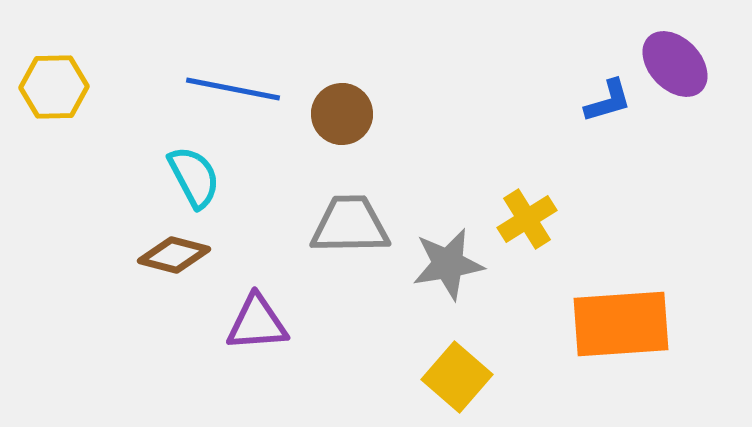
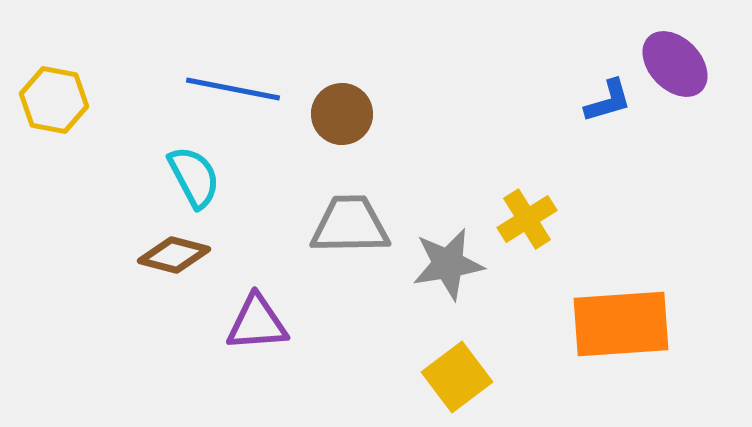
yellow hexagon: moved 13 px down; rotated 12 degrees clockwise
yellow square: rotated 12 degrees clockwise
